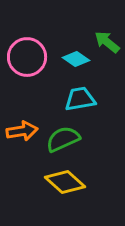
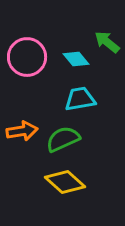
cyan diamond: rotated 16 degrees clockwise
